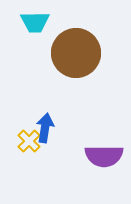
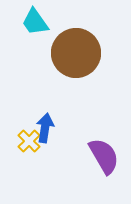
cyan trapezoid: rotated 56 degrees clockwise
purple semicircle: rotated 120 degrees counterclockwise
